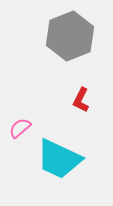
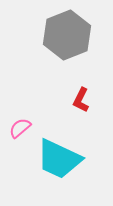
gray hexagon: moved 3 px left, 1 px up
